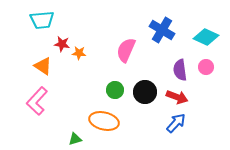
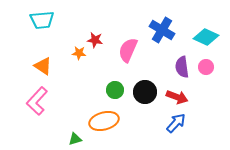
red star: moved 33 px right, 4 px up
pink semicircle: moved 2 px right
purple semicircle: moved 2 px right, 3 px up
orange ellipse: rotated 28 degrees counterclockwise
